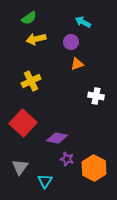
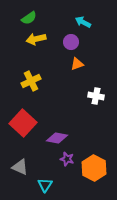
gray triangle: rotated 42 degrees counterclockwise
cyan triangle: moved 4 px down
